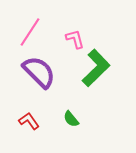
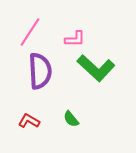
pink L-shape: rotated 105 degrees clockwise
green L-shape: rotated 87 degrees clockwise
purple semicircle: moved 1 px right, 1 px up; rotated 42 degrees clockwise
red L-shape: rotated 25 degrees counterclockwise
